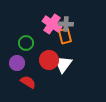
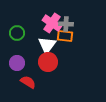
pink cross: moved 1 px up
orange rectangle: rotated 70 degrees counterclockwise
green circle: moved 9 px left, 10 px up
red circle: moved 1 px left, 2 px down
white triangle: moved 16 px left, 19 px up
